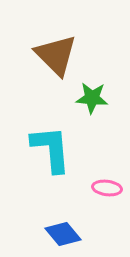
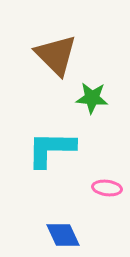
cyan L-shape: rotated 84 degrees counterclockwise
blue diamond: moved 1 px down; rotated 15 degrees clockwise
